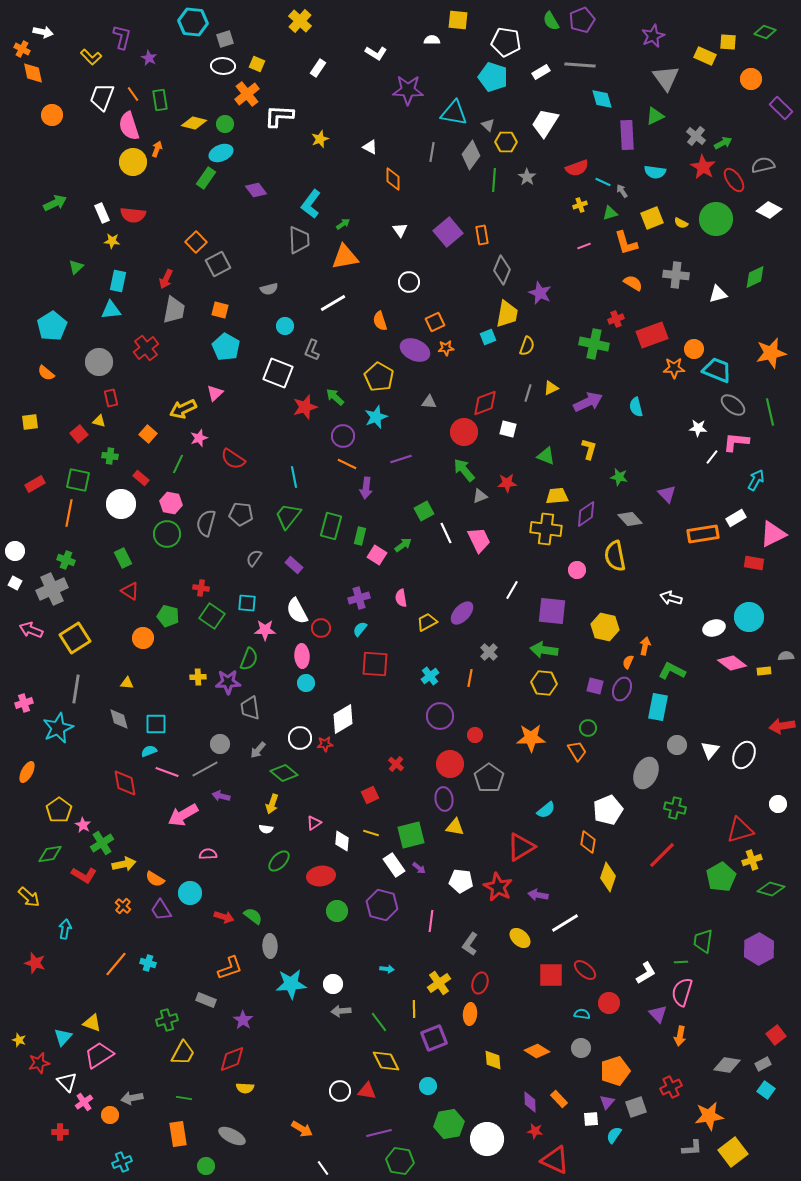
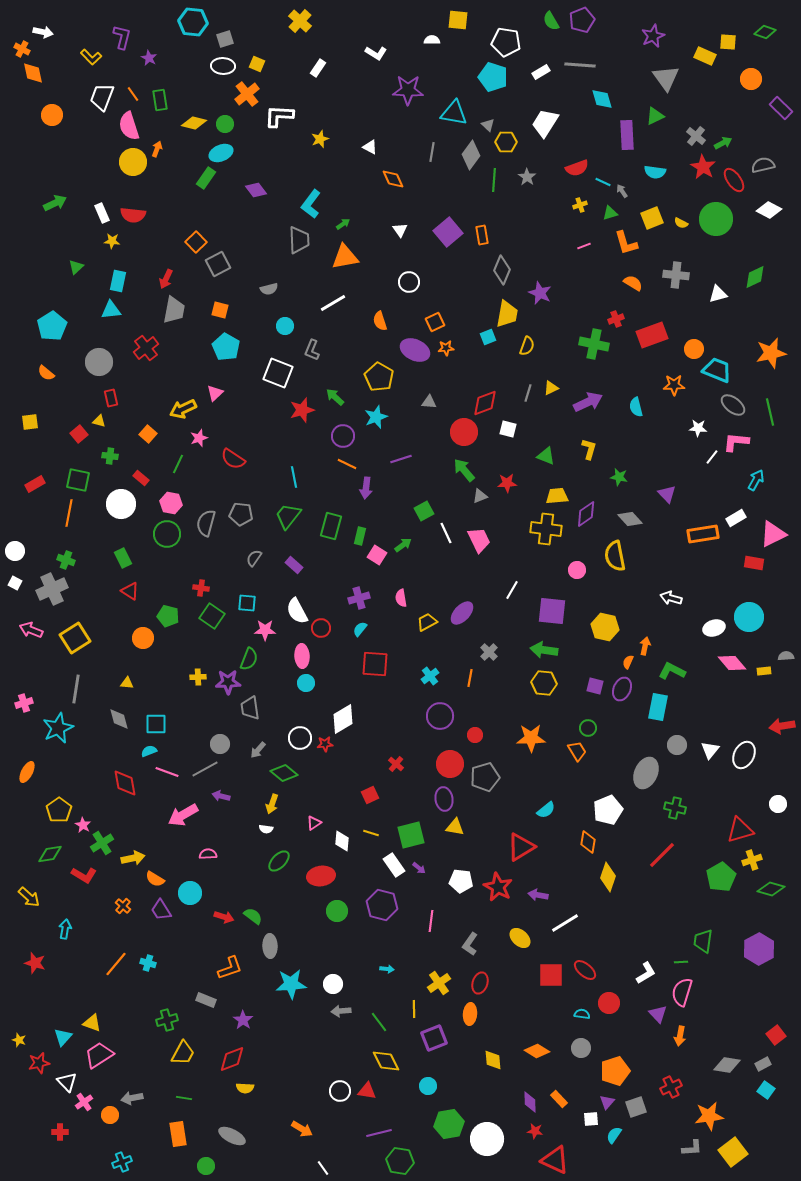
orange diamond at (393, 179): rotated 25 degrees counterclockwise
orange star at (674, 368): moved 17 px down
red star at (305, 407): moved 3 px left, 3 px down
pink diamond at (732, 663): rotated 12 degrees clockwise
gray pentagon at (489, 778): moved 4 px left, 1 px up; rotated 20 degrees clockwise
yellow arrow at (124, 864): moved 9 px right, 6 px up
